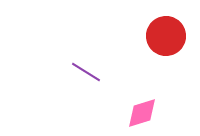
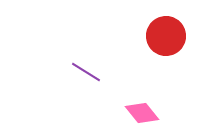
pink diamond: rotated 68 degrees clockwise
